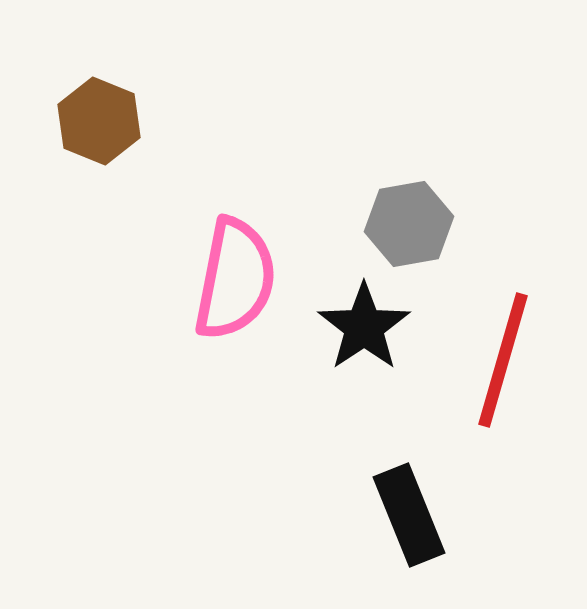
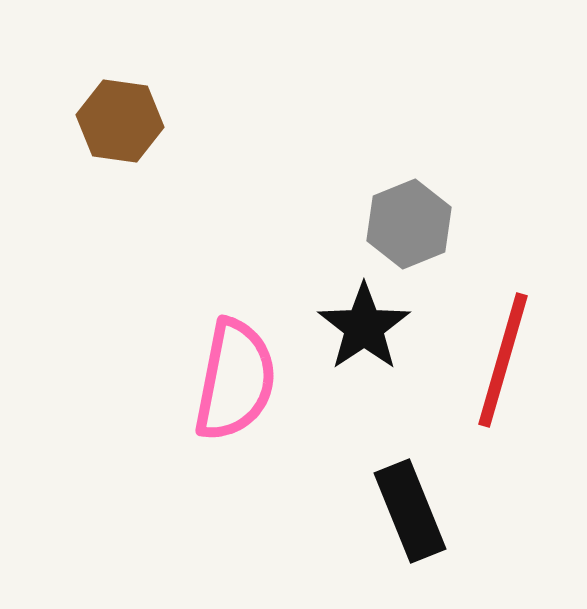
brown hexagon: moved 21 px right; rotated 14 degrees counterclockwise
gray hexagon: rotated 12 degrees counterclockwise
pink semicircle: moved 101 px down
black rectangle: moved 1 px right, 4 px up
